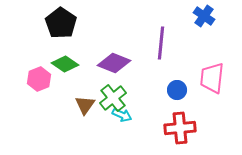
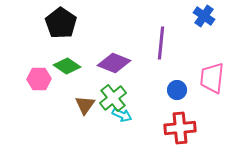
green diamond: moved 2 px right, 2 px down
pink hexagon: rotated 20 degrees clockwise
